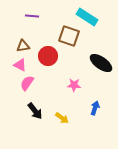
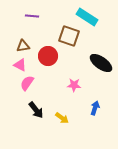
black arrow: moved 1 px right, 1 px up
